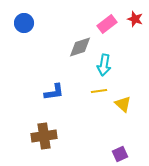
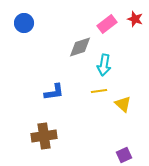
purple square: moved 4 px right, 1 px down
